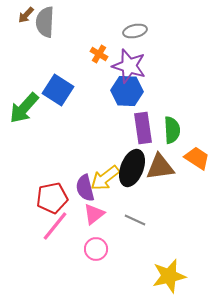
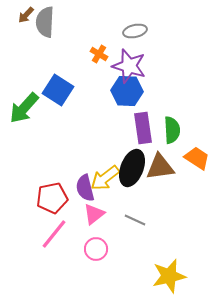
pink line: moved 1 px left, 8 px down
